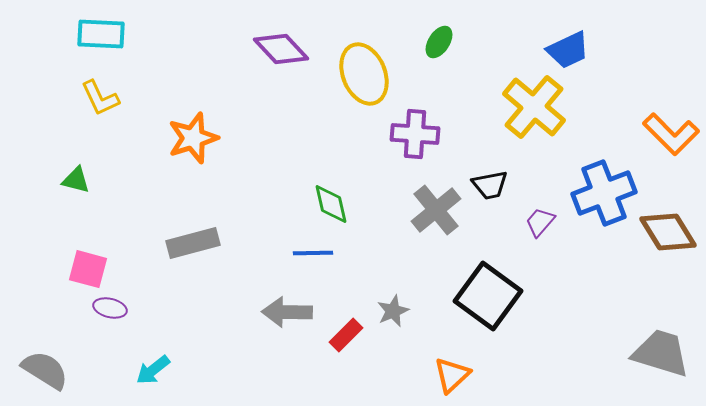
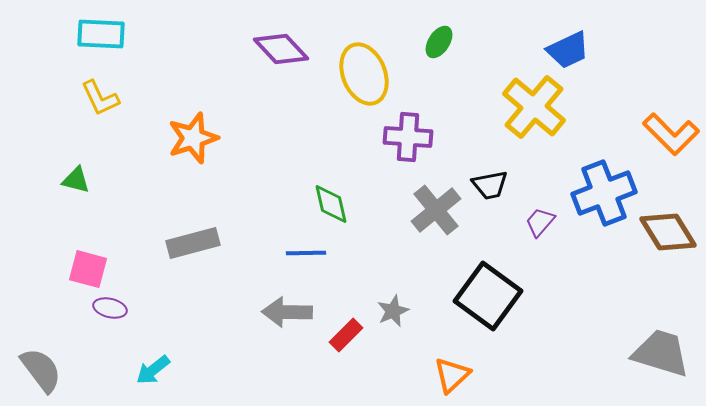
purple cross: moved 7 px left, 3 px down
blue line: moved 7 px left
gray semicircle: moved 4 px left; rotated 21 degrees clockwise
